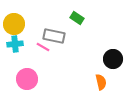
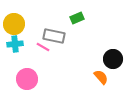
green rectangle: rotated 56 degrees counterclockwise
orange semicircle: moved 5 px up; rotated 28 degrees counterclockwise
